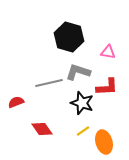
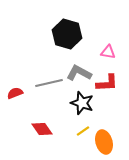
black hexagon: moved 2 px left, 3 px up
gray L-shape: moved 1 px right, 1 px down; rotated 10 degrees clockwise
red L-shape: moved 4 px up
red semicircle: moved 1 px left, 9 px up
